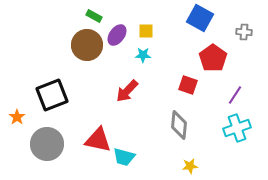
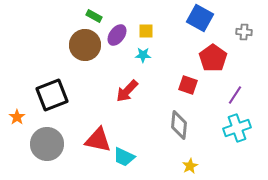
brown circle: moved 2 px left
cyan trapezoid: rotated 10 degrees clockwise
yellow star: rotated 21 degrees counterclockwise
